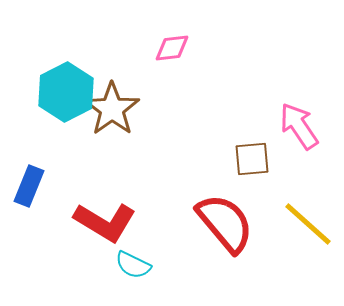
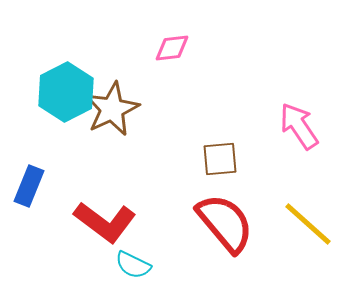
brown star: rotated 10 degrees clockwise
brown square: moved 32 px left
red L-shape: rotated 6 degrees clockwise
